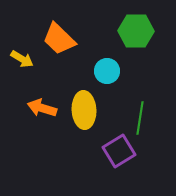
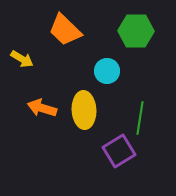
orange trapezoid: moved 6 px right, 9 px up
